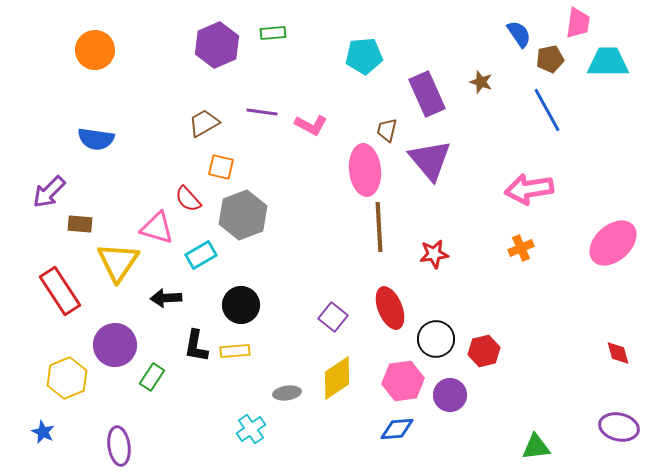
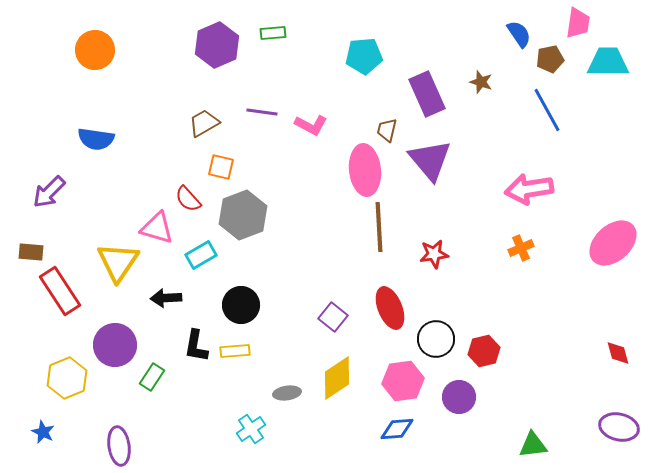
brown rectangle at (80, 224): moved 49 px left, 28 px down
purple circle at (450, 395): moved 9 px right, 2 px down
green triangle at (536, 447): moved 3 px left, 2 px up
